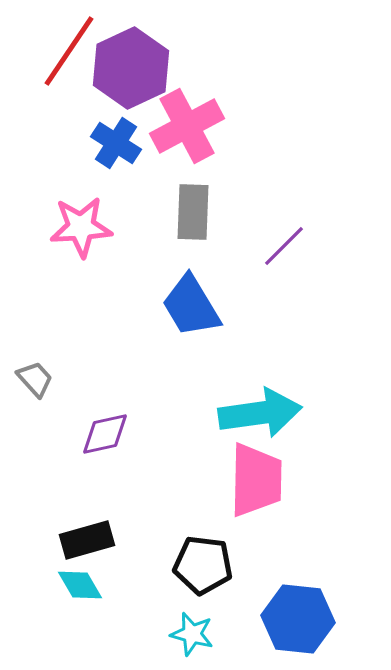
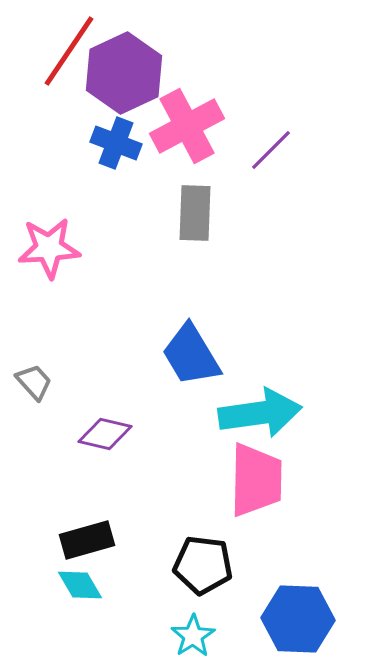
purple hexagon: moved 7 px left, 5 px down
blue cross: rotated 12 degrees counterclockwise
gray rectangle: moved 2 px right, 1 px down
pink star: moved 32 px left, 21 px down
purple line: moved 13 px left, 96 px up
blue trapezoid: moved 49 px down
gray trapezoid: moved 1 px left, 3 px down
purple diamond: rotated 26 degrees clockwise
blue hexagon: rotated 4 degrees counterclockwise
cyan star: moved 1 px right, 2 px down; rotated 24 degrees clockwise
